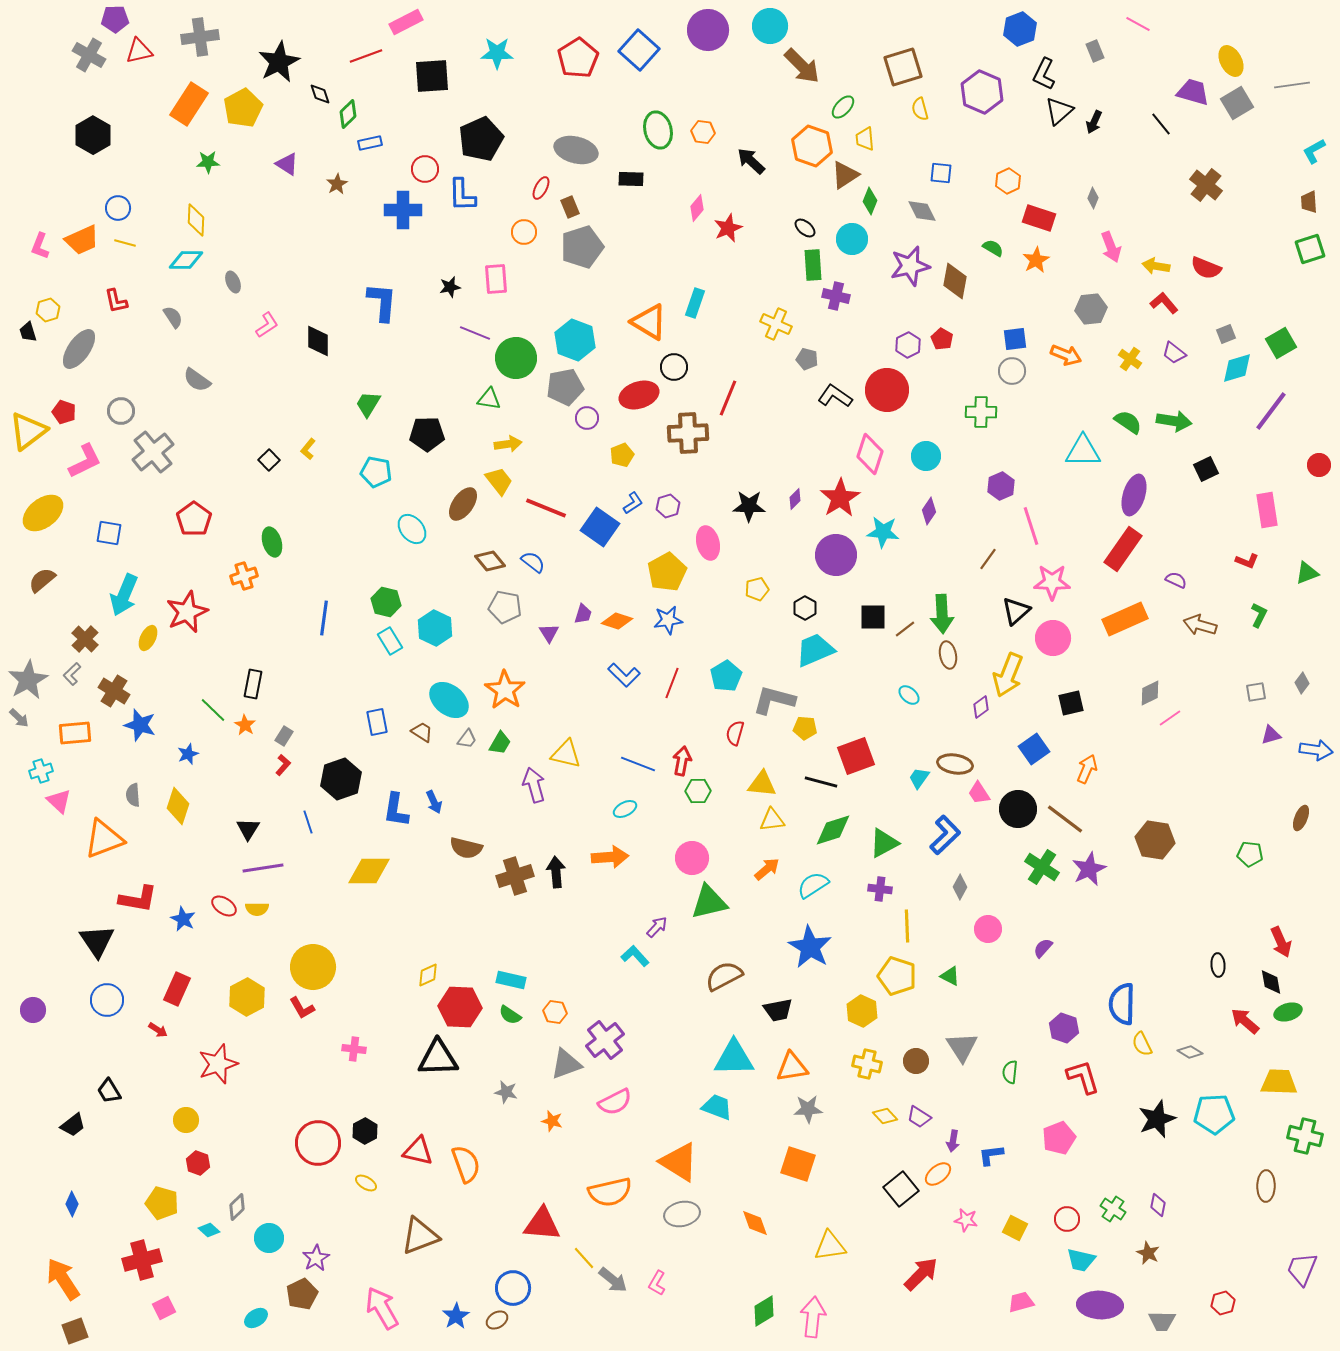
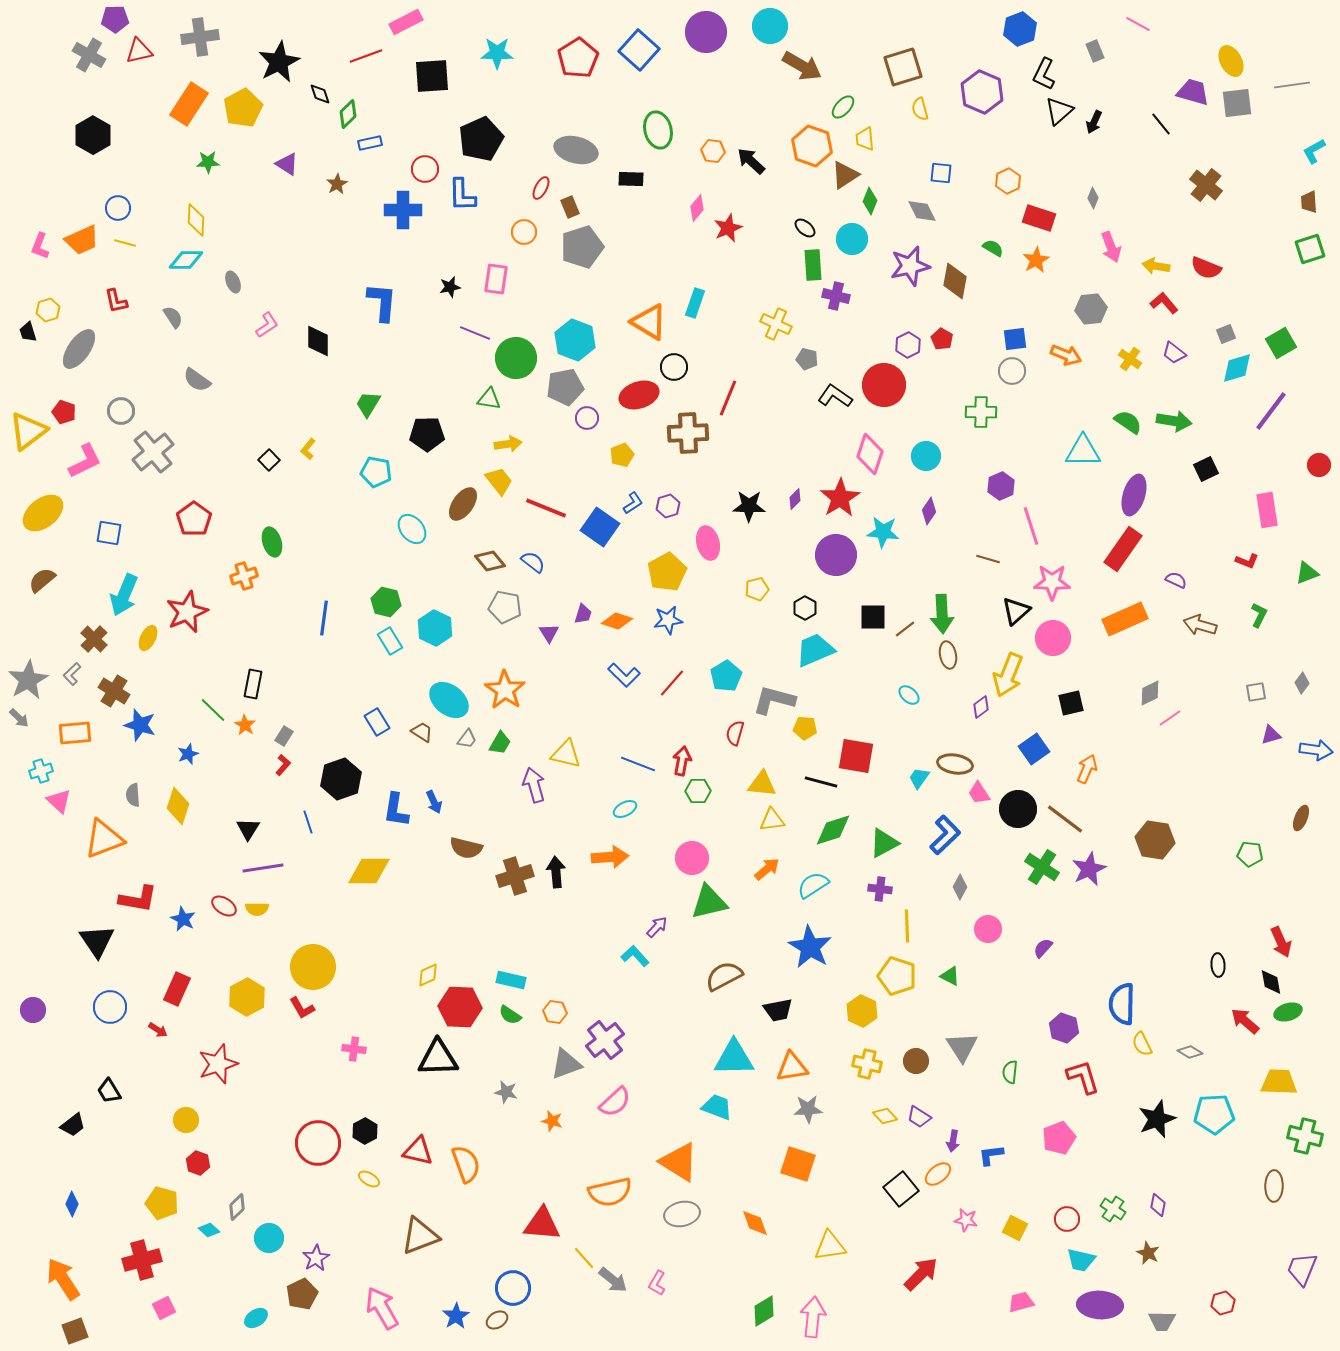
purple circle at (708, 30): moved 2 px left, 2 px down
brown arrow at (802, 66): rotated 15 degrees counterclockwise
gray square at (1237, 103): rotated 24 degrees clockwise
orange hexagon at (703, 132): moved 10 px right, 19 px down
pink rectangle at (496, 279): rotated 12 degrees clockwise
red circle at (887, 390): moved 3 px left, 5 px up
brown line at (988, 559): rotated 70 degrees clockwise
brown cross at (85, 639): moved 9 px right
red line at (672, 683): rotated 20 degrees clockwise
blue rectangle at (377, 722): rotated 20 degrees counterclockwise
red square at (856, 756): rotated 30 degrees clockwise
blue circle at (107, 1000): moved 3 px right, 7 px down
pink semicircle at (615, 1102): rotated 16 degrees counterclockwise
yellow ellipse at (366, 1183): moved 3 px right, 4 px up
brown ellipse at (1266, 1186): moved 8 px right
